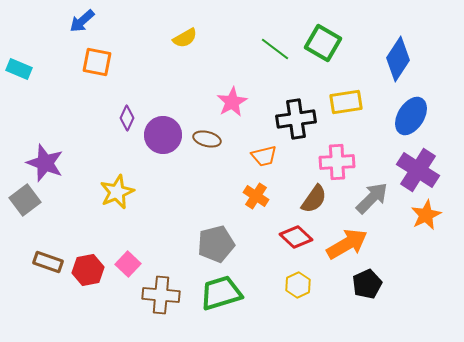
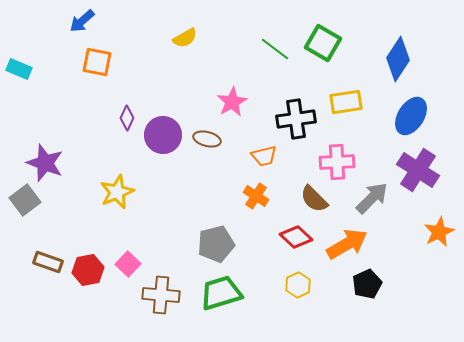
brown semicircle: rotated 100 degrees clockwise
orange star: moved 13 px right, 17 px down
